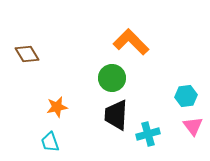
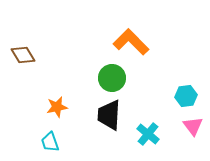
brown diamond: moved 4 px left, 1 px down
black trapezoid: moved 7 px left
cyan cross: rotated 35 degrees counterclockwise
